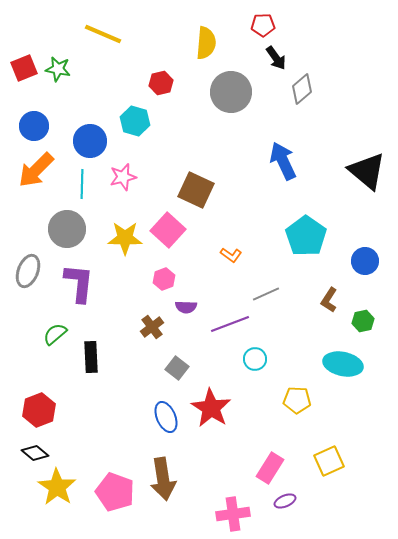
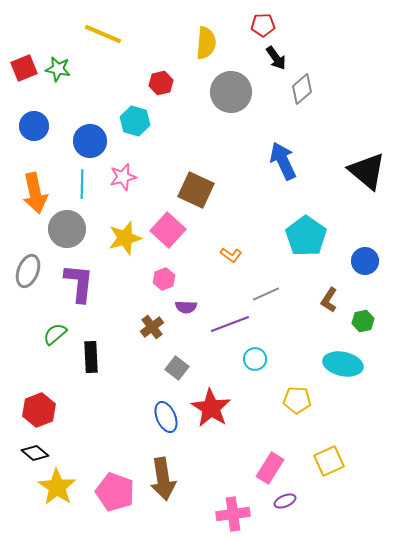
orange arrow at (36, 170): moved 1 px left, 23 px down; rotated 57 degrees counterclockwise
yellow star at (125, 238): rotated 16 degrees counterclockwise
